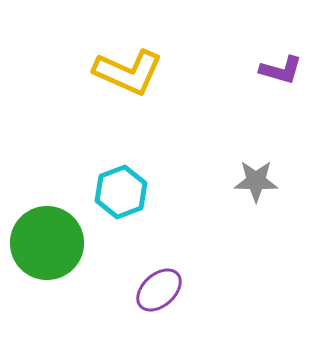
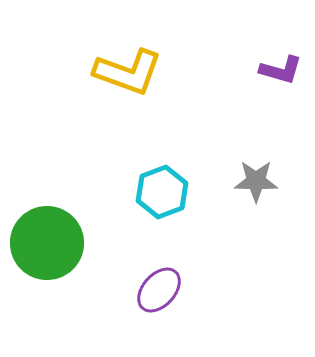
yellow L-shape: rotated 4 degrees counterclockwise
cyan hexagon: moved 41 px right
purple ellipse: rotated 6 degrees counterclockwise
